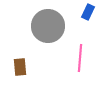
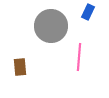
gray circle: moved 3 px right
pink line: moved 1 px left, 1 px up
